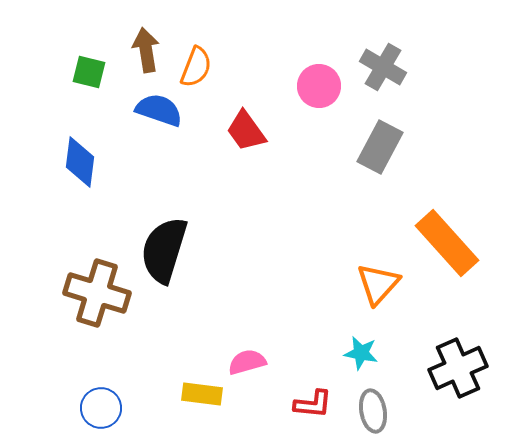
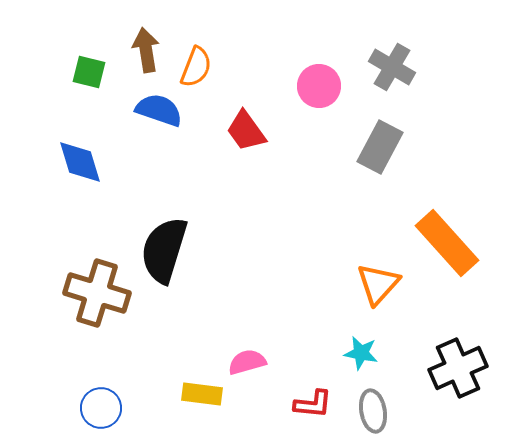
gray cross: moved 9 px right
blue diamond: rotated 24 degrees counterclockwise
